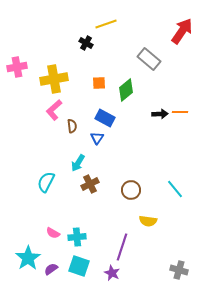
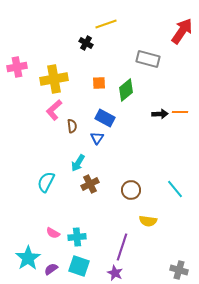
gray rectangle: moved 1 px left; rotated 25 degrees counterclockwise
purple star: moved 3 px right
